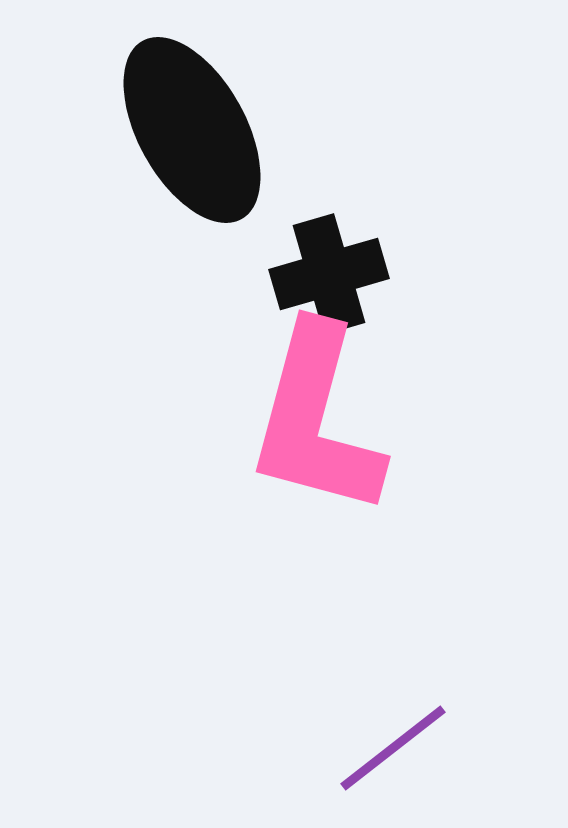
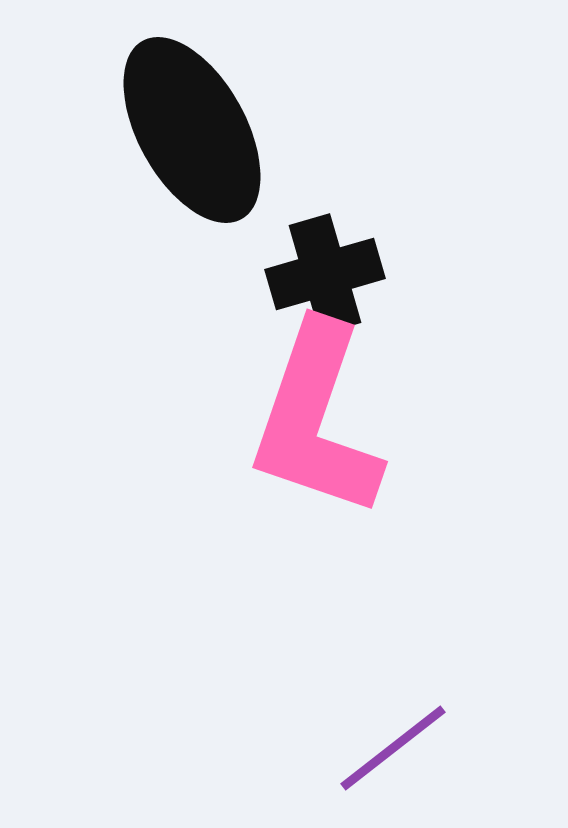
black cross: moved 4 px left
pink L-shape: rotated 4 degrees clockwise
